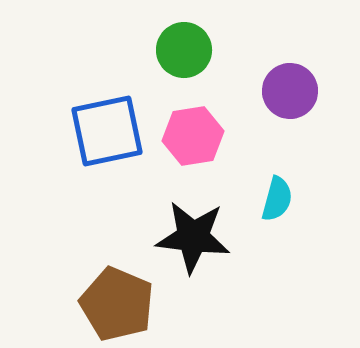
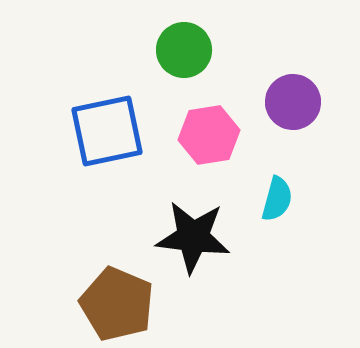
purple circle: moved 3 px right, 11 px down
pink hexagon: moved 16 px right, 1 px up
